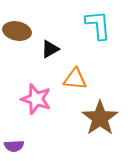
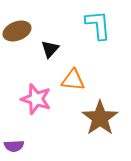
brown ellipse: rotated 32 degrees counterclockwise
black triangle: rotated 18 degrees counterclockwise
orange triangle: moved 2 px left, 1 px down
